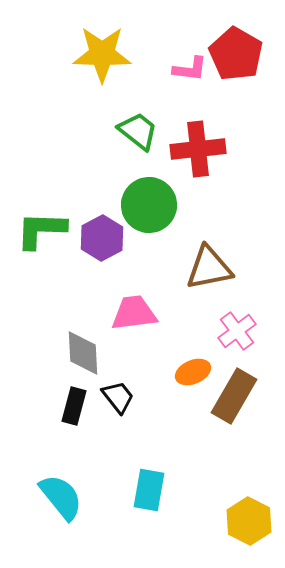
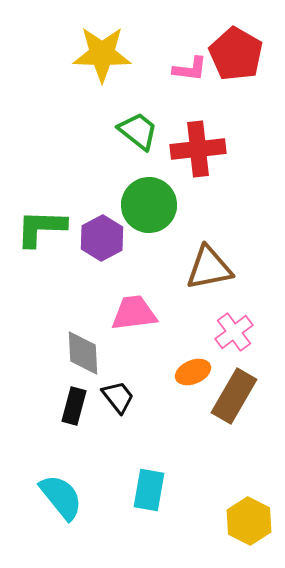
green L-shape: moved 2 px up
pink cross: moved 3 px left, 1 px down
